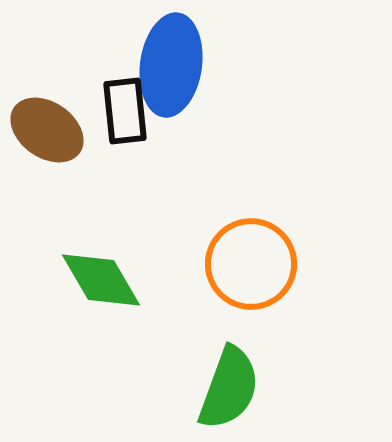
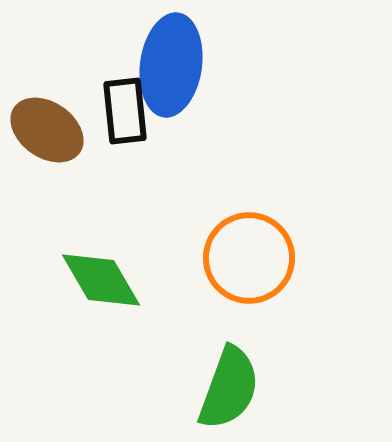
orange circle: moved 2 px left, 6 px up
